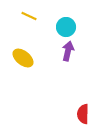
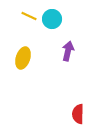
cyan circle: moved 14 px left, 8 px up
yellow ellipse: rotated 70 degrees clockwise
red semicircle: moved 5 px left
